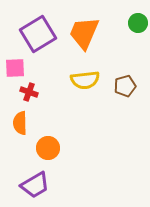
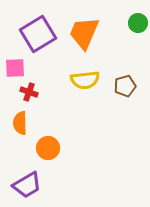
purple trapezoid: moved 8 px left
